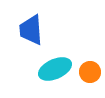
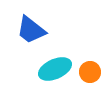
blue trapezoid: rotated 48 degrees counterclockwise
